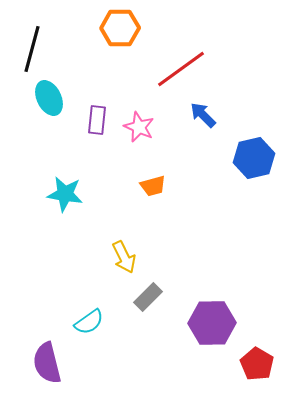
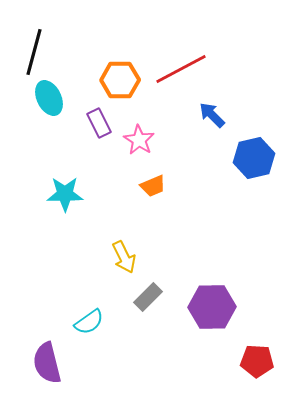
orange hexagon: moved 52 px down
black line: moved 2 px right, 3 px down
red line: rotated 8 degrees clockwise
blue arrow: moved 9 px right
purple rectangle: moved 2 px right, 3 px down; rotated 32 degrees counterclockwise
pink star: moved 13 px down; rotated 8 degrees clockwise
orange trapezoid: rotated 8 degrees counterclockwise
cyan star: rotated 9 degrees counterclockwise
purple hexagon: moved 16 px up
red pentagon: moved 3 px up; rotated 28 degrees counterclockwise
